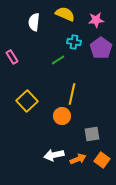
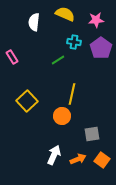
white arrow: rotated 126 degrees clockwise
